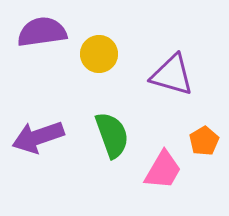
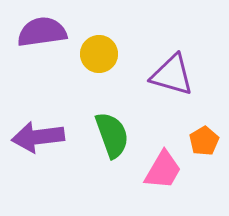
purple arrow: rotated 12 degrees clockwise
